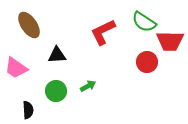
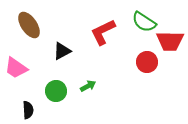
black triangle: moved 5 px right, 4 px up; rotated 24 degrees counterclockwise
